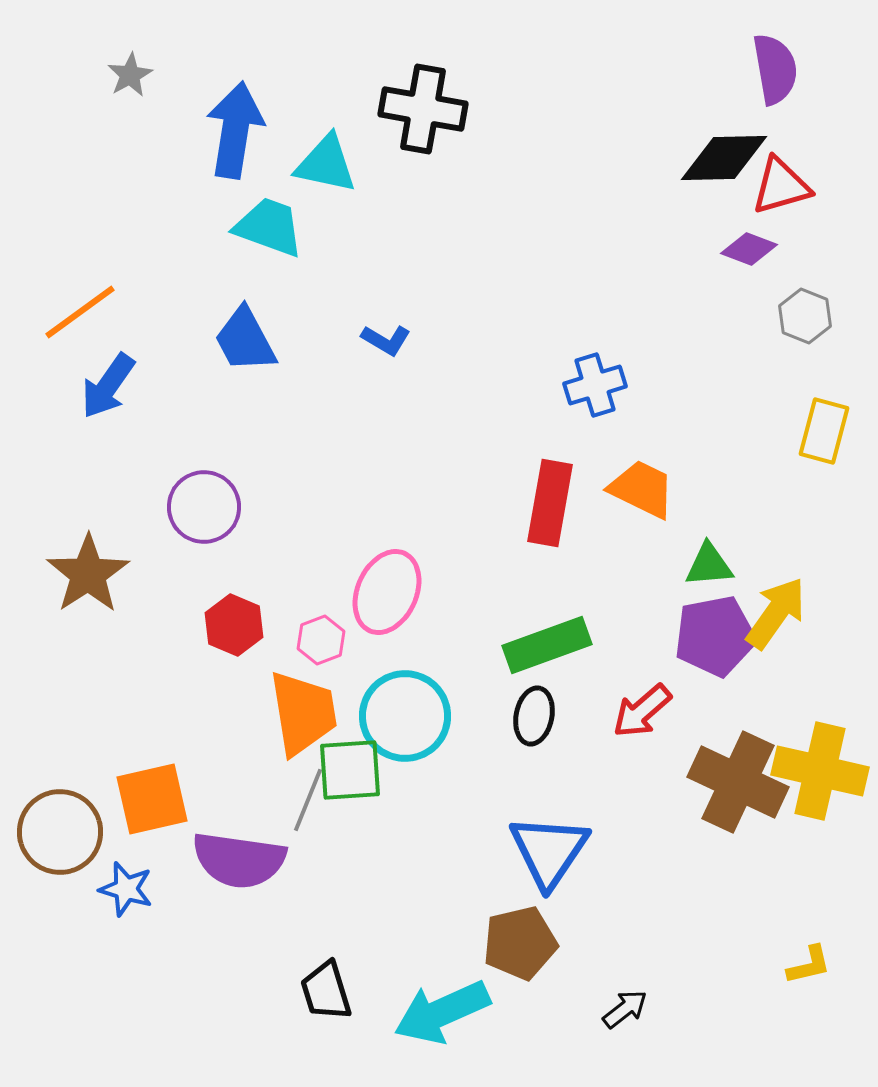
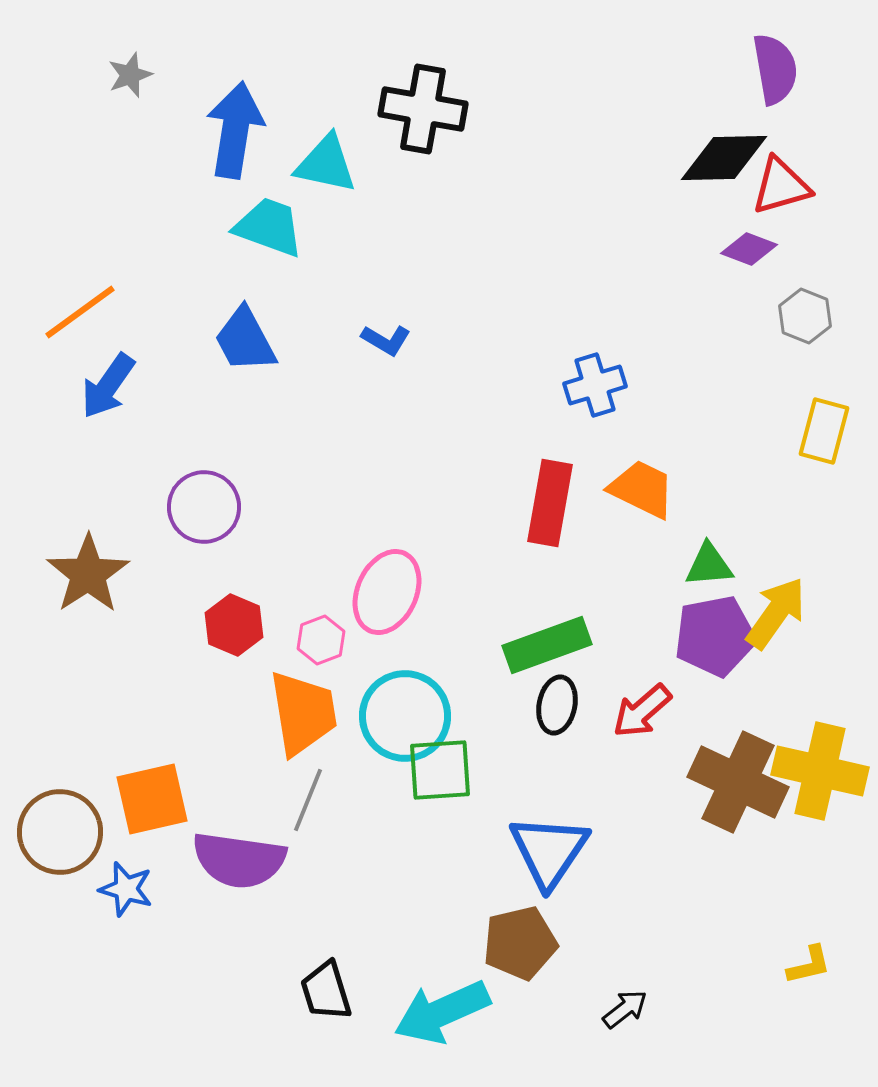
gray star at (130, 75): rotated 9 degrees clockwise
black ellipse at (534, 716): moved 23 px right, 11 px up
green square at (350, 770): moved 90 px right
